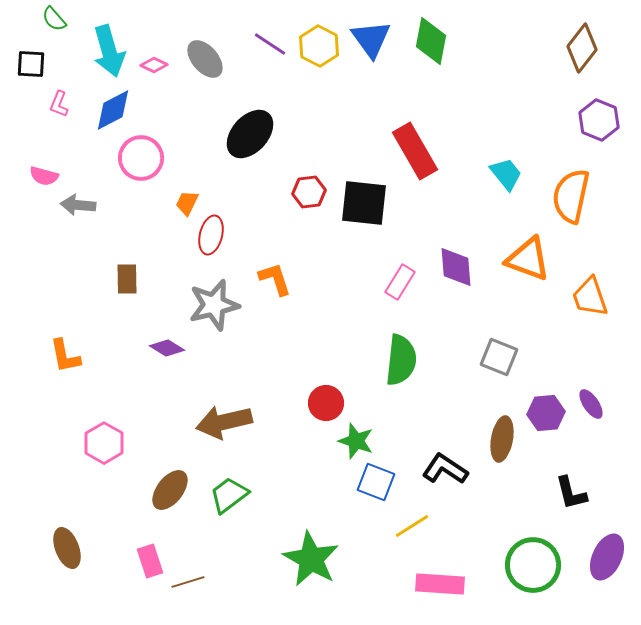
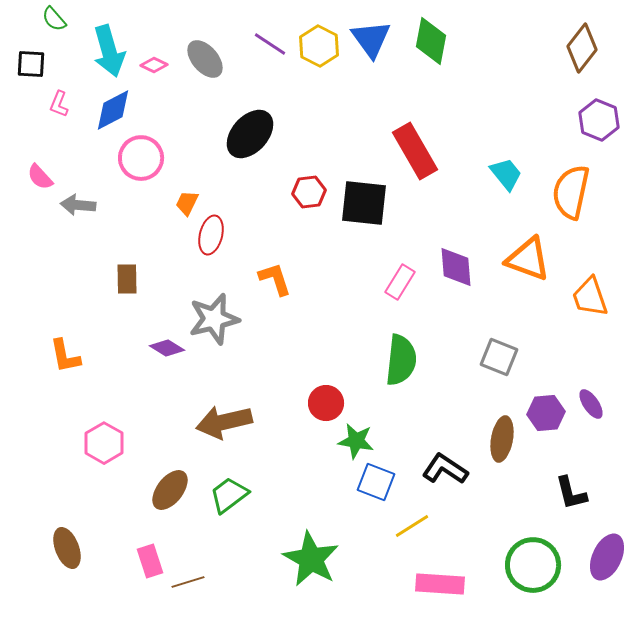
pink semicircle at (44, 176): moved 4 px left, 1 px down; rotated 32 degrees clockwise
orange semicircle at (571, 196): moved 4 px up
gray star at (214, 305): moved 14 px down
green star at (356, 441): rotated 9 degrees counterclockwise
